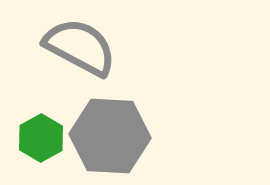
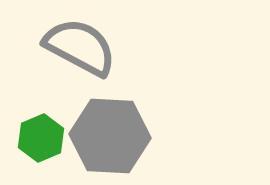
green hexagon: rotated 6 degrees clockwise
